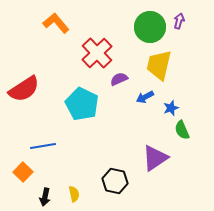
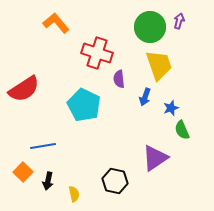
red cross: rotated 28 degrees counterclockwise
yellow trapezoid: rotated 148 degrees clockwise
purple semicircle: rotated 72 degrees counterclockwise
blue arrow: rotated 42 degrees counterclockwise
cyan pentagon: moved 2 px right, 1 px down
black arrow: moved 3 px right, 16 px up
